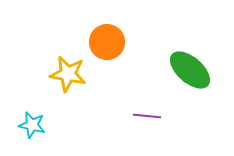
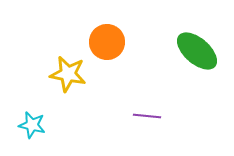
green ellipse: moved 7 px right, 19 px up
